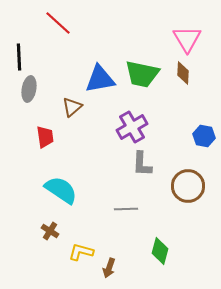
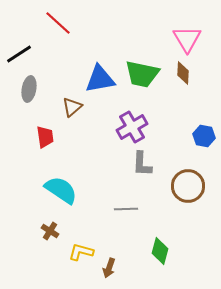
black line: moved 3 px up; rotated 60 degrees clockwise
